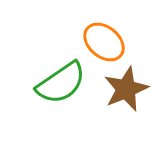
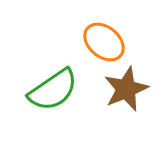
green semicircle: moved 8 px left, 7 px down
